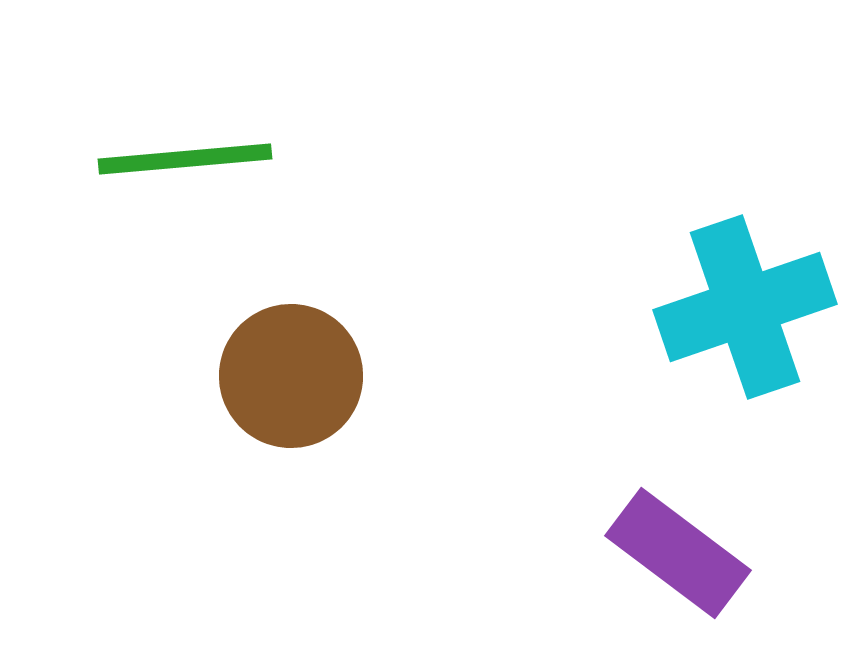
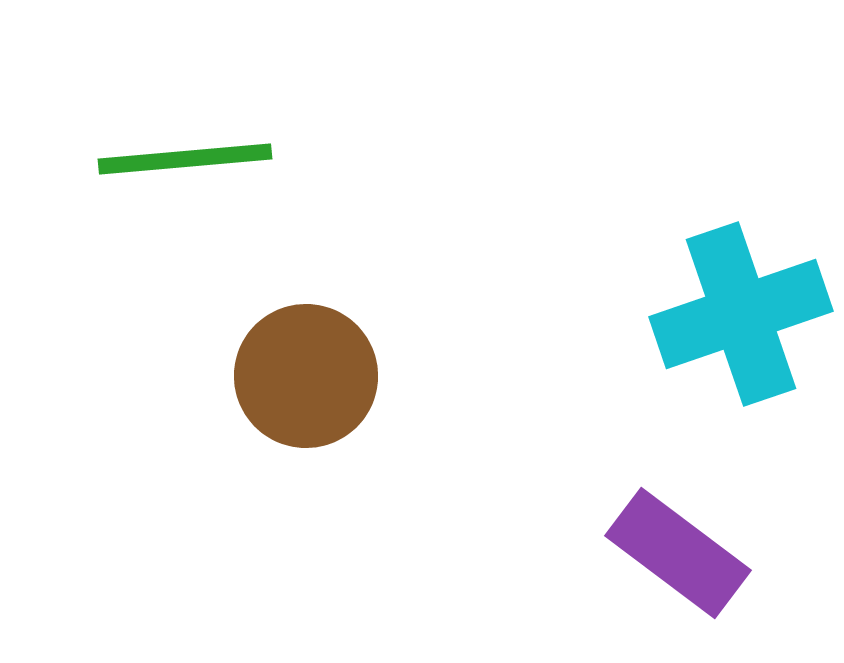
cyan cross: moved 4 px left, 7 px down
brown circle: moved 15 px right
